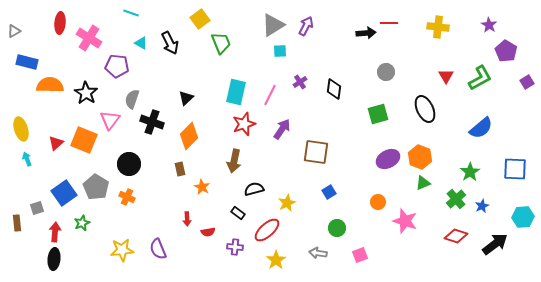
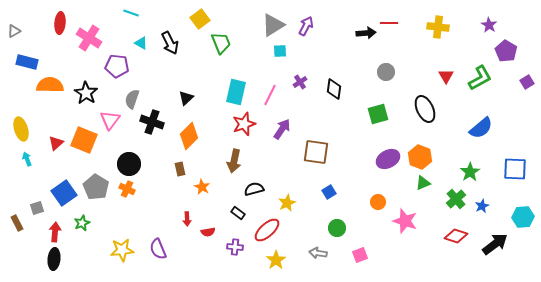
orange cross at (127, 197): moved 8 px up
brown rectangle at (17, 223): rotated 21 degrees counterclockwise
